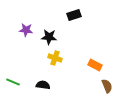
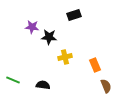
purple star: moved 6 px right, 3 px up
yellow cross: moved 10 px right, 1 px up; rotated 32 degrees counterclockwise
orange rectangle: rotated 40 degrees clockwise
green line: moved 2 px up
brown semicircle: moved 1 px left
